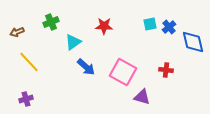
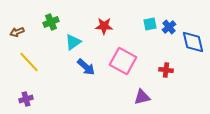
pink square: moved 11 px up
purple triangle: rotated 30 degrees counterclockwise
